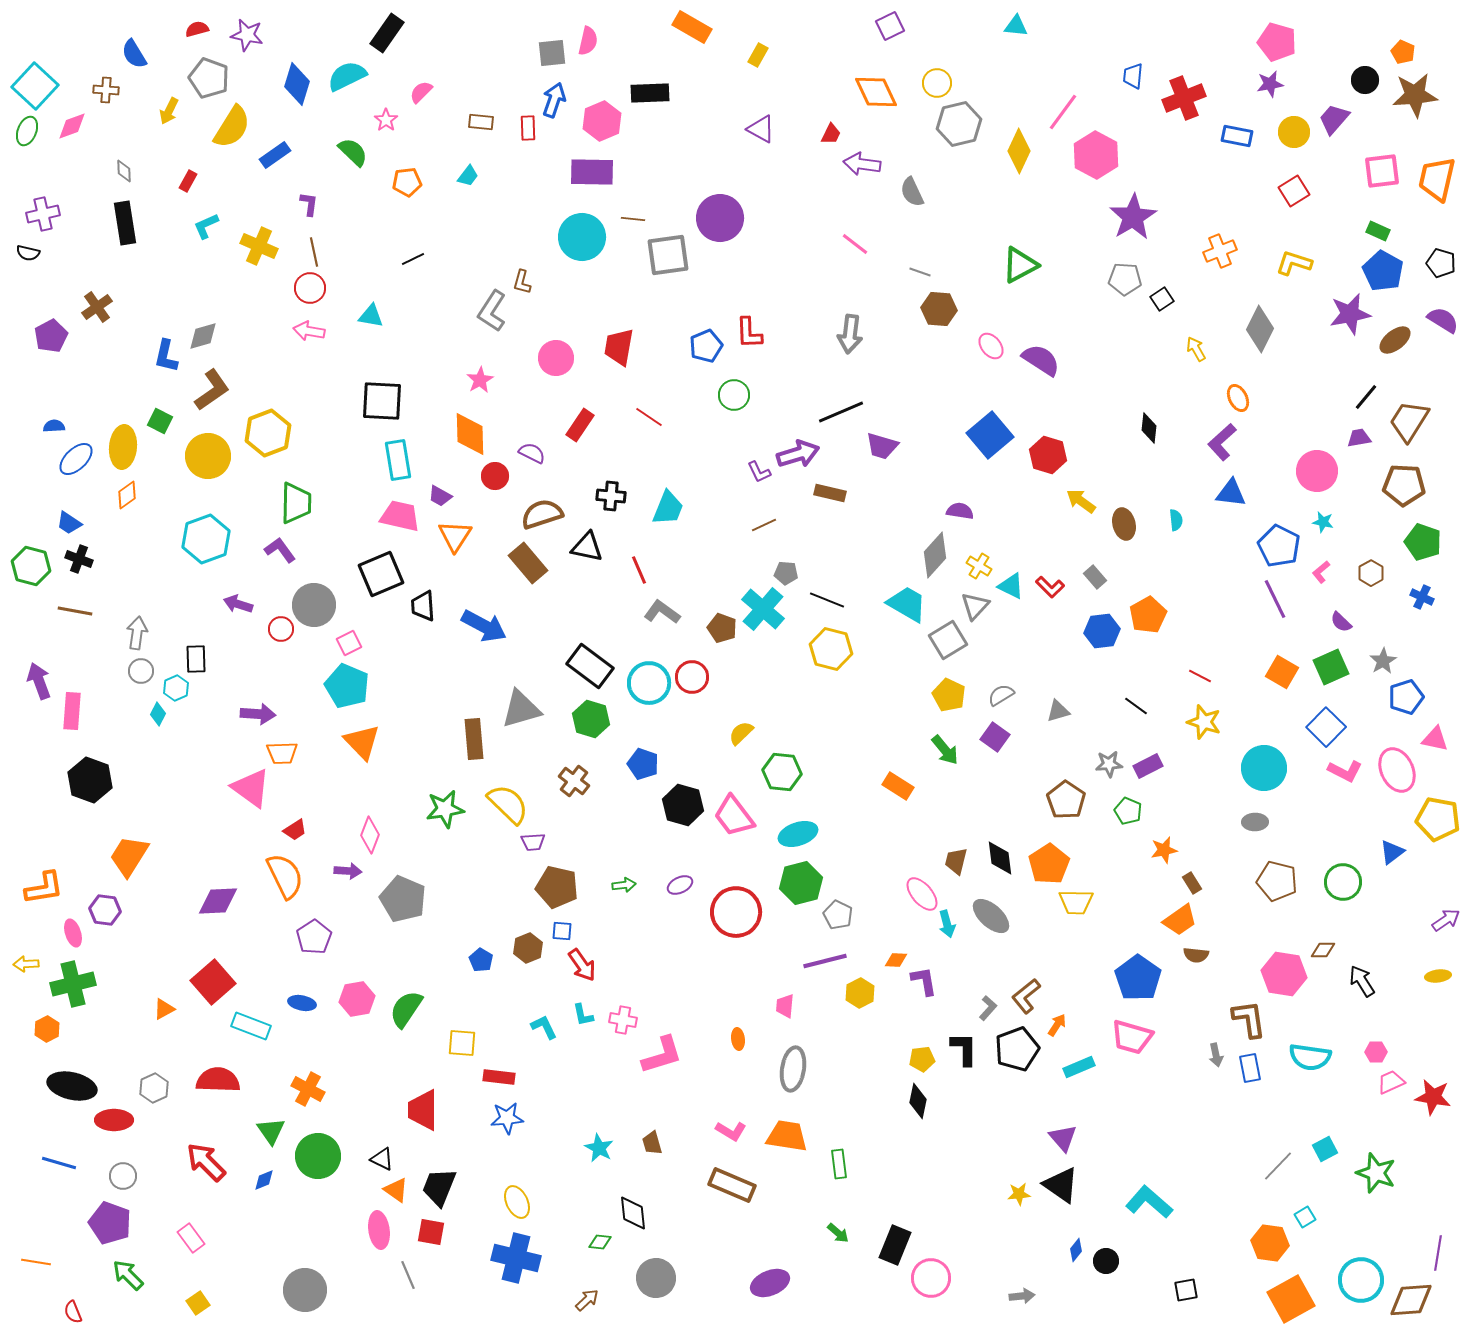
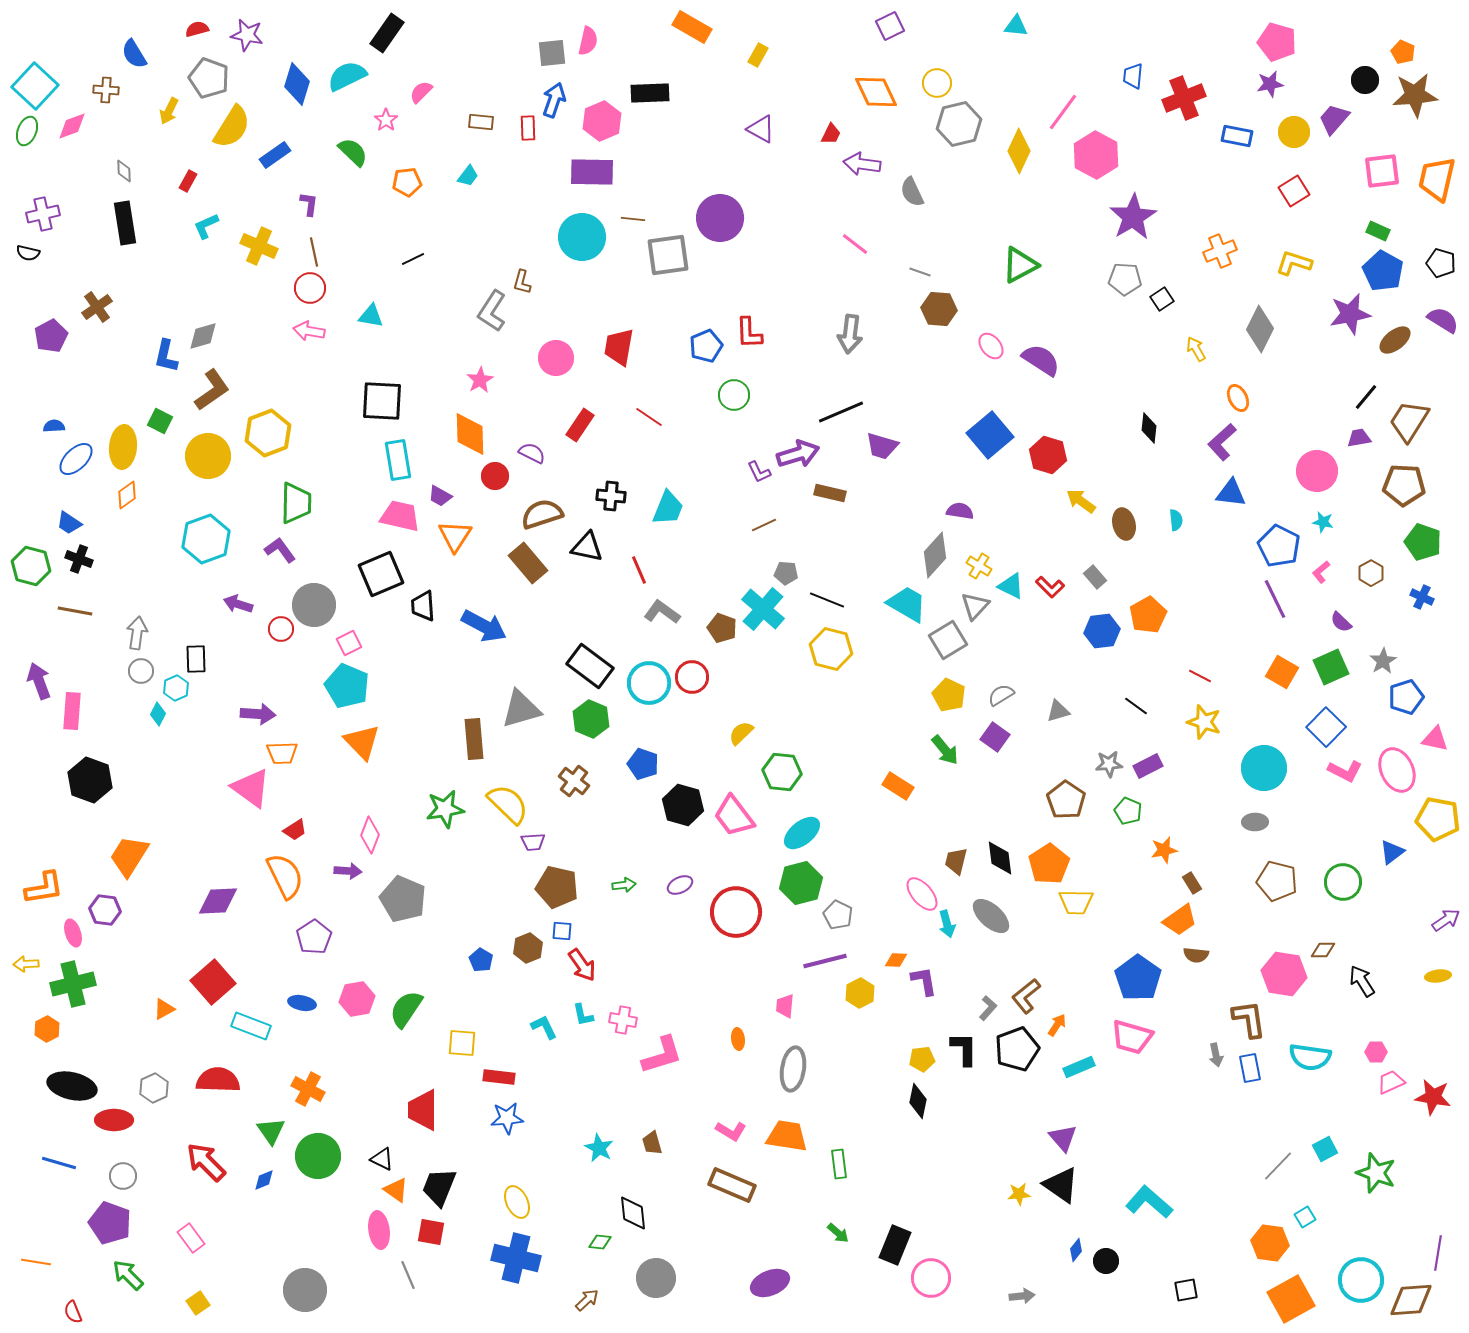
green hexagon at (591, 719): rotated 6 degrees clockwise
cyan ellipse at (798, 834): moved 4 px right, 1 px up; rotated 21 degrees counterclockwise
